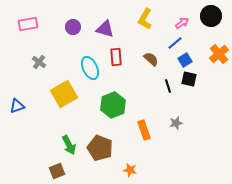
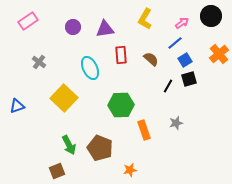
pink rectangle: moved 3 px up; rotated 24 degrees counterclockwise
purple triangle: rotated 24 degrees counterclockwise
red rectangle: moved 5 px right, 2 px up
black square: rotated 28 degrees counterclockwise
black line: rotated 48 degrees clockwise
yellow square: moved 4 px down; rotated 16 degrees counterclockwise
green hexagon: moved 8 px right; rotated 20 degrees clockwise
orange star: rotated 24 degrees counterclockwise
